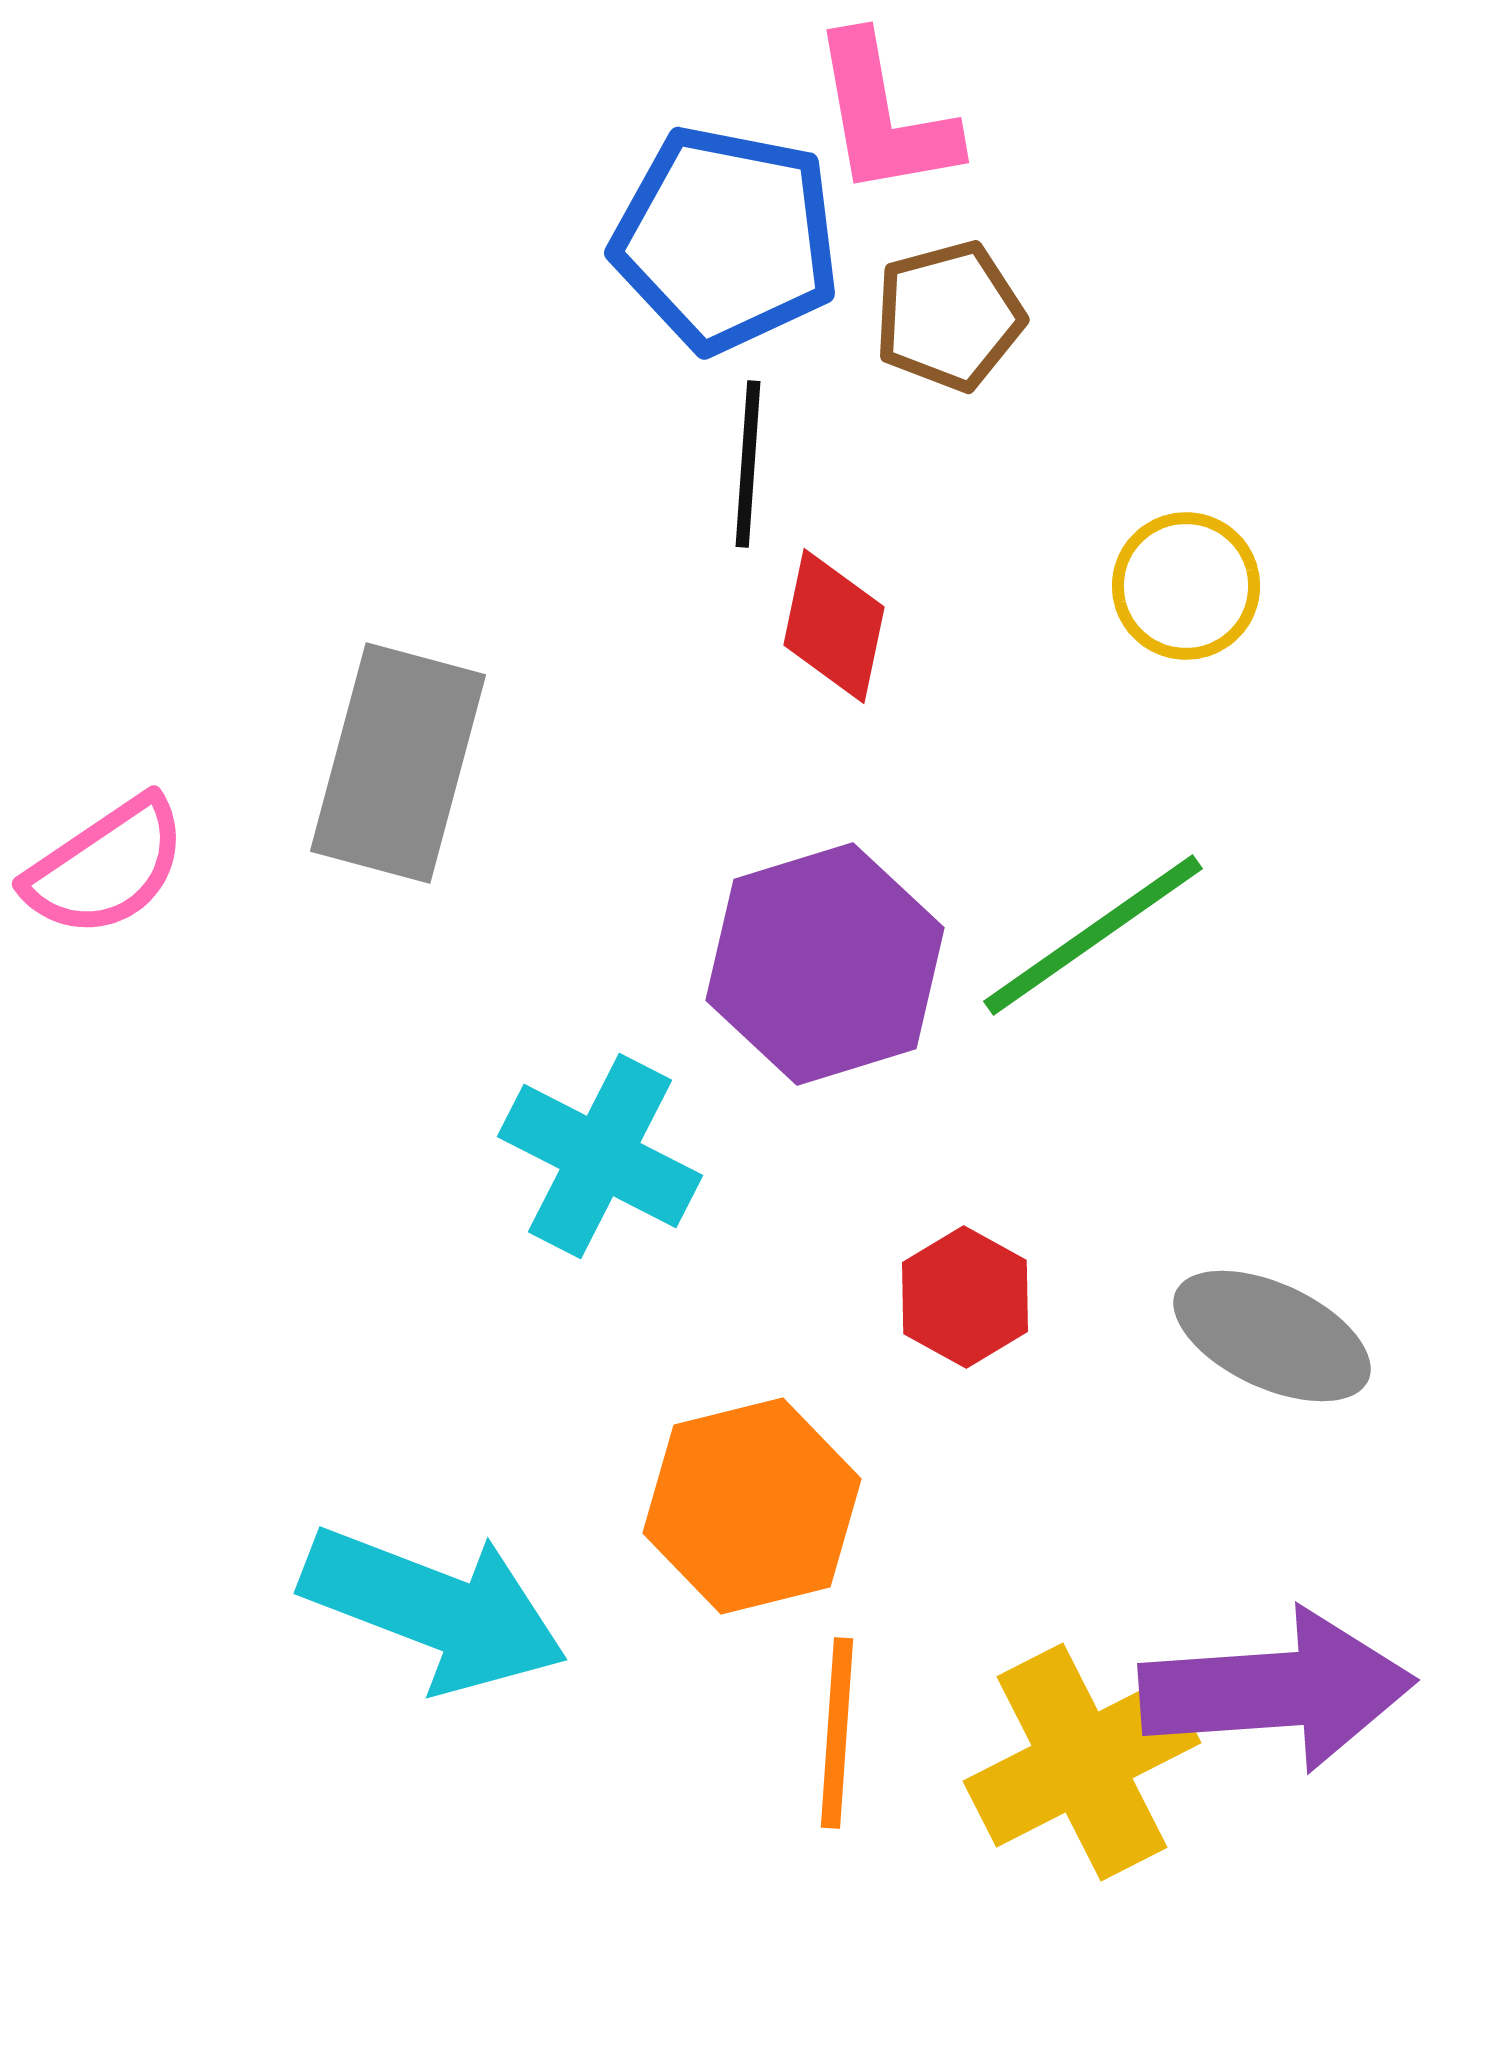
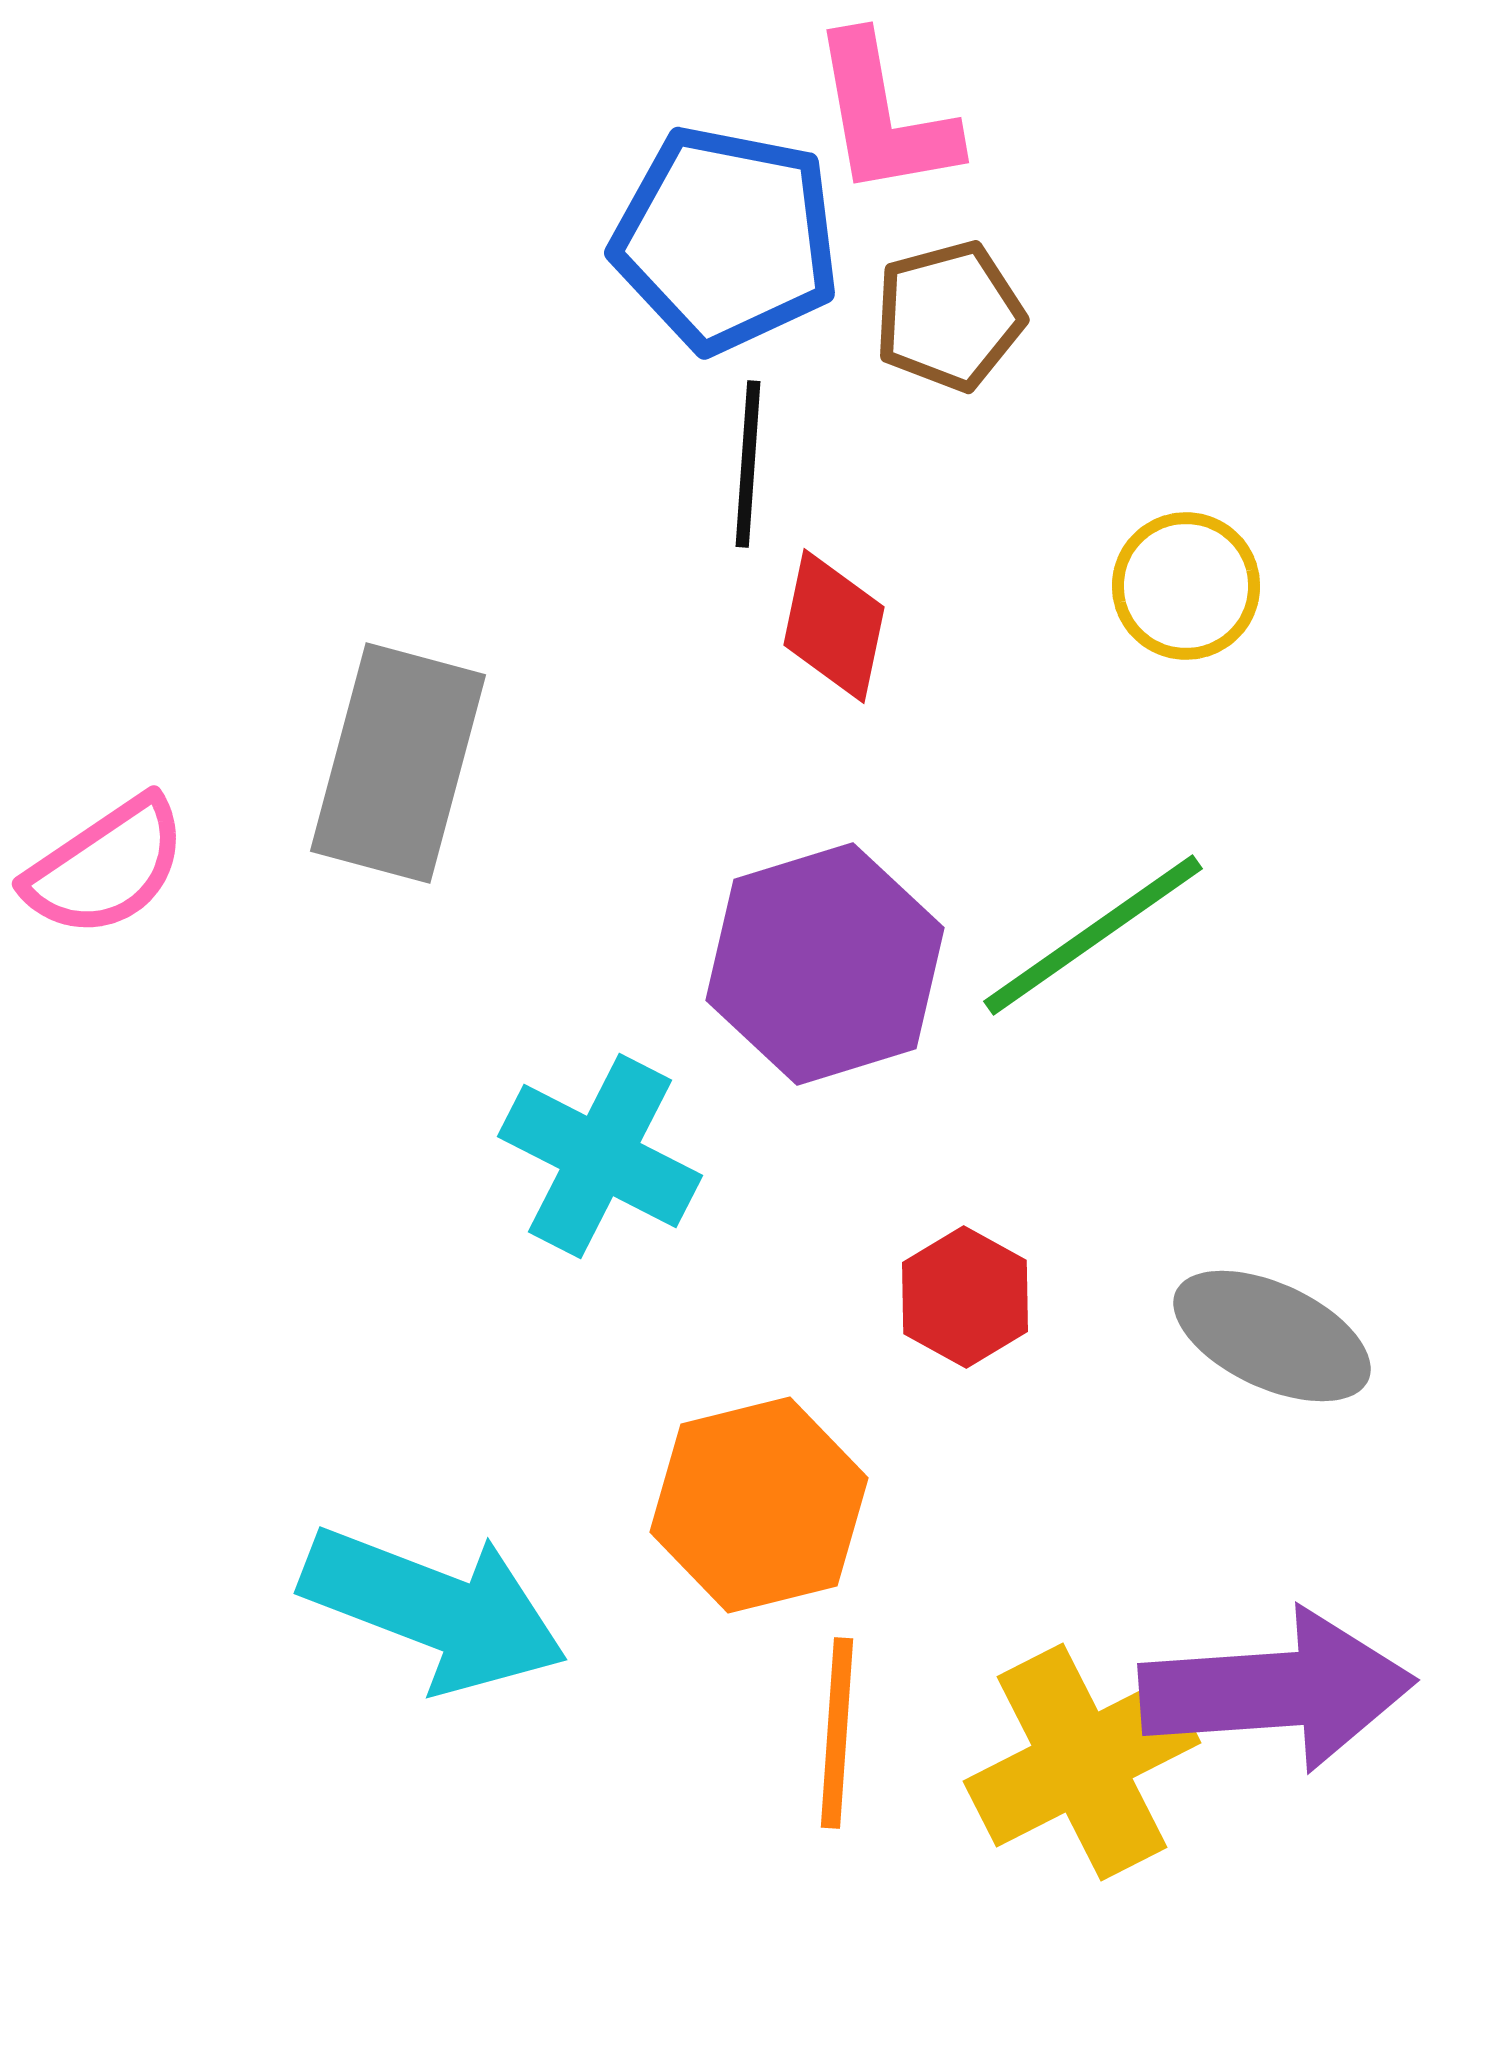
orange hexagon: moved 7 px right, 1 px up
